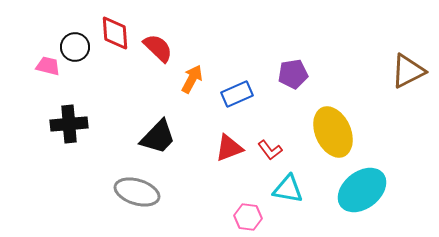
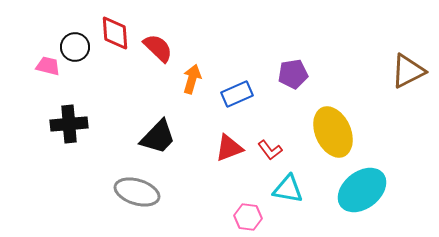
orange arrow: rotated 12 degrees counterclockwise
